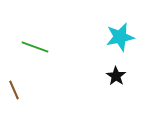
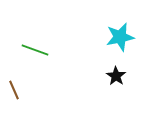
green line: moved 3 px down
